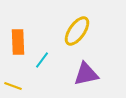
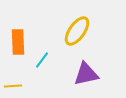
yellow line: rotated 24 degrees counterclockwise
